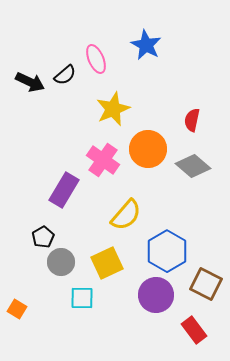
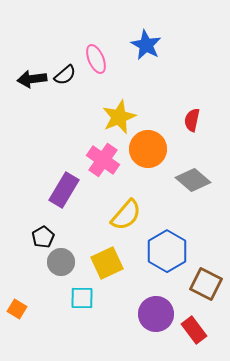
black arrow: moved 2 px right, 3 px up; rotated 148 degrees clockwise
yellow star: moved 6 px right, 8 px down
gray diamond: moved 14 px down
purple circle: moved 19 px down
